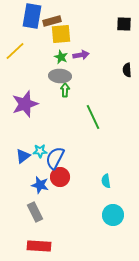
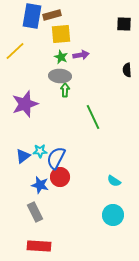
brown rectangle: moved 6 px up
blue semicircle: moved 1 px right
cyan semicircle: moved 8 px right; rotated 48 degrees counterclockwise
